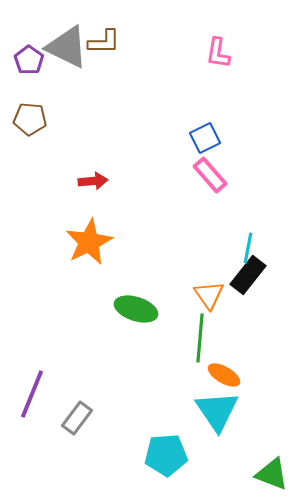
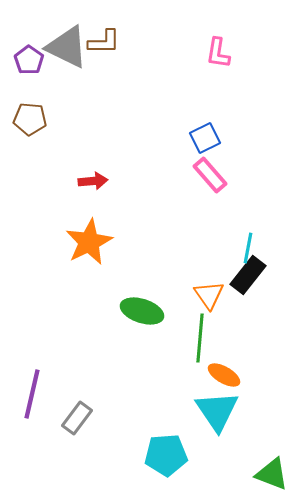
green ellipse: moved 6 px right, 2 px down
purple line: rotated 9 degrees counterclockwise
